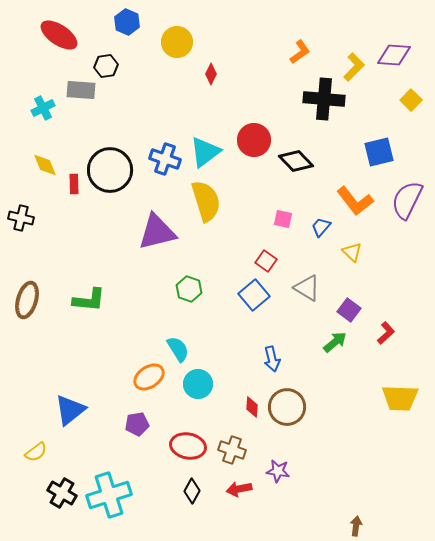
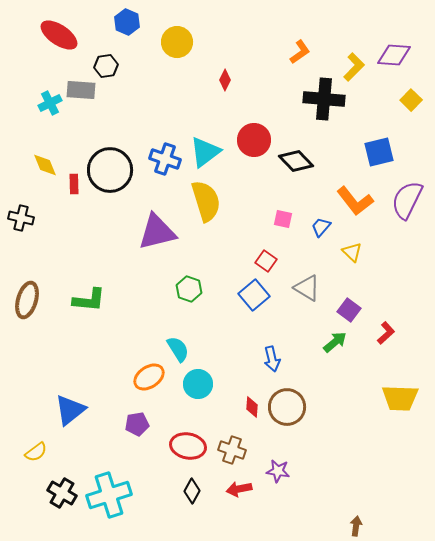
red diamond at (211, 74): moved 14 px right, 6 px down
cyan cross at (43, 108): moved 7 px right, 5 px up
